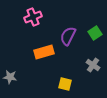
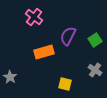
pink cross: moved 1 px right; rotated 30 degrees counterclockwise
green square: moved 7 px down
gray cross: moved 2 px right, 5 px down
gray star: rotated 24 degrees clockwise
